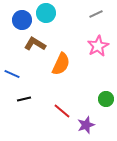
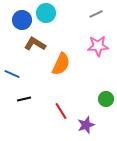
pink star: rotated 25 degrees clockwise
red line: moved 1 px left; rotated 18 degrees clockwise
